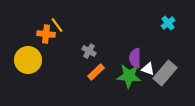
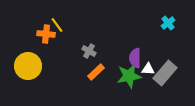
yellow circle: moved 6 px down
white triangle: rotated 16 degrees counterclockwise
green star: rotated 15 degrees counterclockwise
